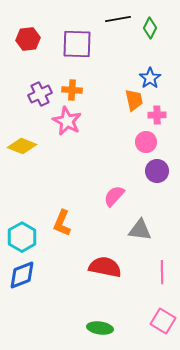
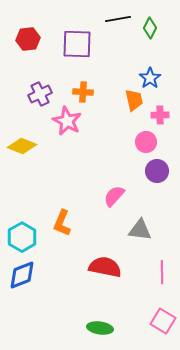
orange cross: moved 11 px right, 2 px down
pink cross: moved 3 px right
